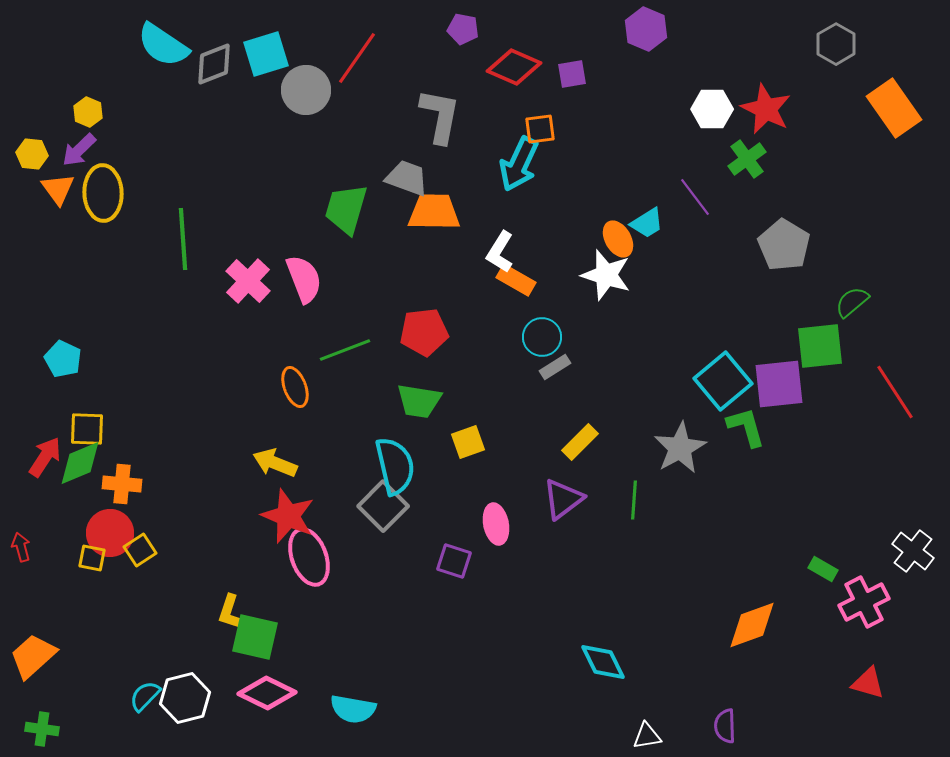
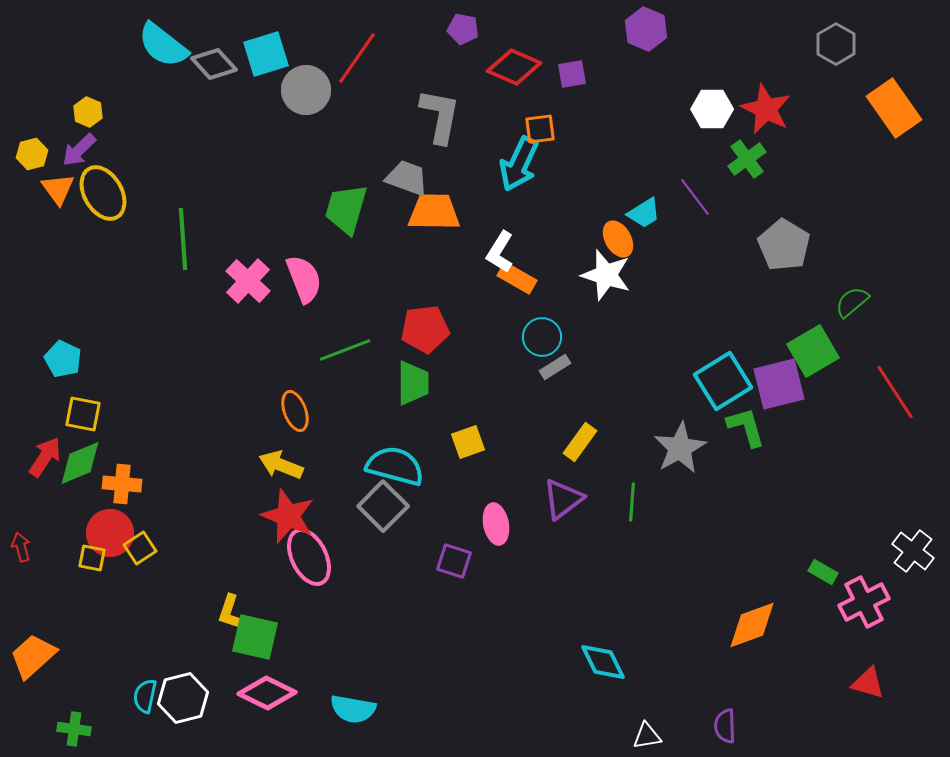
cyan semicircle at (163, 45): rotated 4 degrees clockwise
gray diamond at (214, 64): rotated 69 degrees clockwise
yellow hexagon at (32, 154): rotated 20 degrees counterclockwise
yellow ellipse at (103, 193): rotated 28 degrees counterclockwise
cyan trapezoid at (647, 223): moved 3 px left, 10 px up
orange rectangle at (516, 280): moved 1 px right, 2 px up
red pentagon at (424, 332): moved 1 px right, 3 px up
green square at (820, 346): moved 7 px left, 5 px down; rotated 24 degrees counterclockwise
cyan square at (723, 381): rotated 8 degrees clockwise
purple square at (779, 384): rotated 8 degrees counterclockwise
orange ellipse at (295, 387): moved 24 px down
green trapezoid at (419, 401): moved 6 px left, 18 px up; rotated 99 degrees counterclockwise
yellow square at (87, 429): moved 4 px left, 15 px up; rotated 9 degrees clockwise
yellow rectangle at (580, 442): rotated 9 degrees counterclockwise
yellow arrow at (275, 463): moved 6 px right, 2 px down
cyan semicircle at (395, 466): rotated 62 degrees counterclockwise
green line at (634, 500): moved 2 px left, 2 px down
yellow square at (140, 550): moved 2 px up
pink ellipse at (309, 557): rotated 6 degrees counterclockwise
green rectangle at (823, 569): moved 3 px down
cyan semicircle at (145, 696): rotated 32 degrees counterclockwise
white hexagon at (185, 698): moved 2 px left
green cross at (42, 729): moved 32 px right
